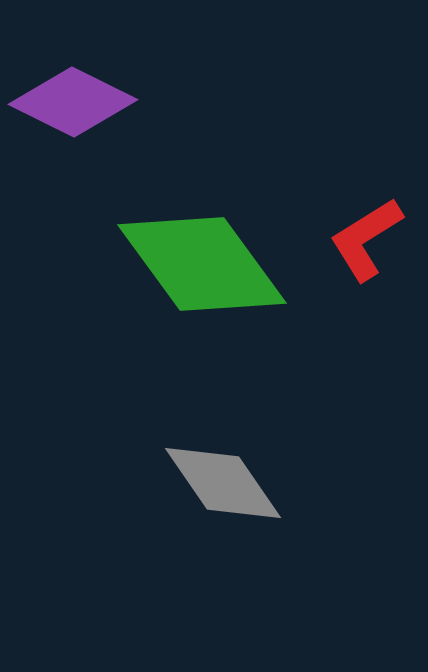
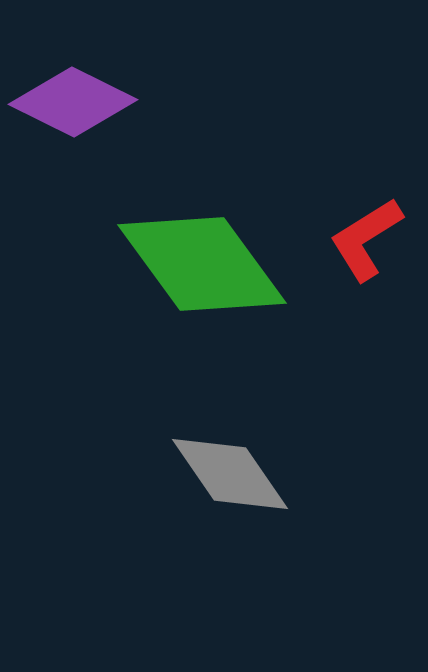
gray diamond: moved 7 px right, 9 px up
